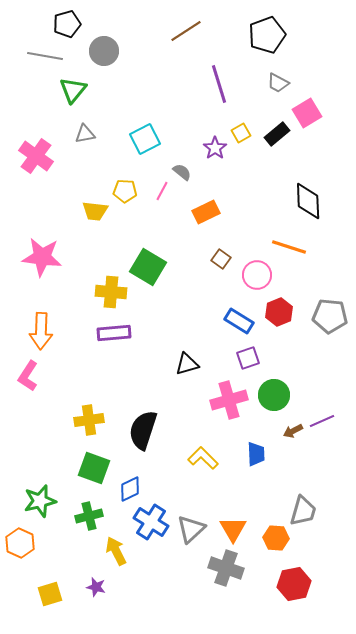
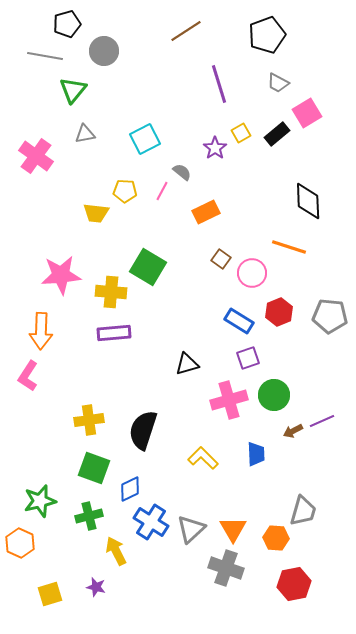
yellow trapezoid at (95, 211): moved 1 px right, 2 px down
pink star at (42, 257): moved 19 px right, 18 px down; rotated 12 degrees counterclockwise
pink circle at (257, 275): moved 5 px left, 2 px up
